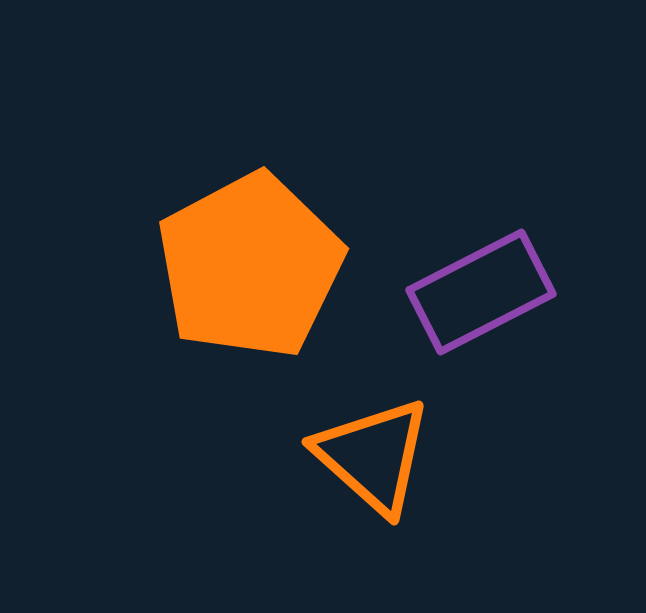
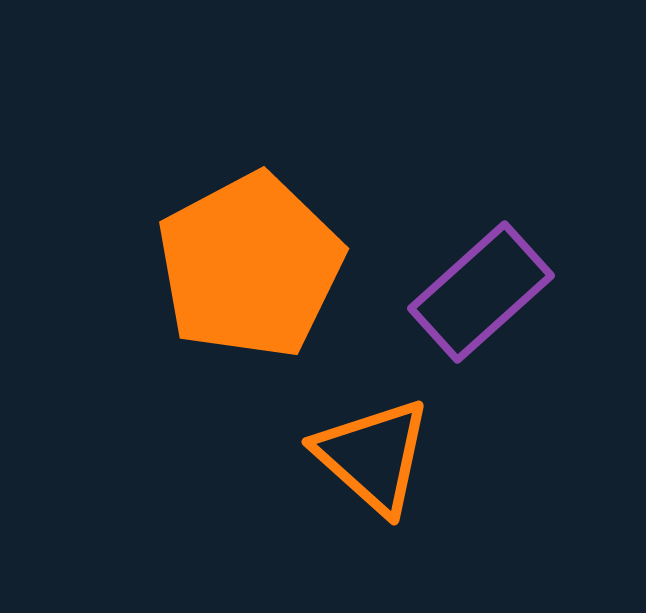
purple rectangle: rotated 15 degrees counterclockwise
